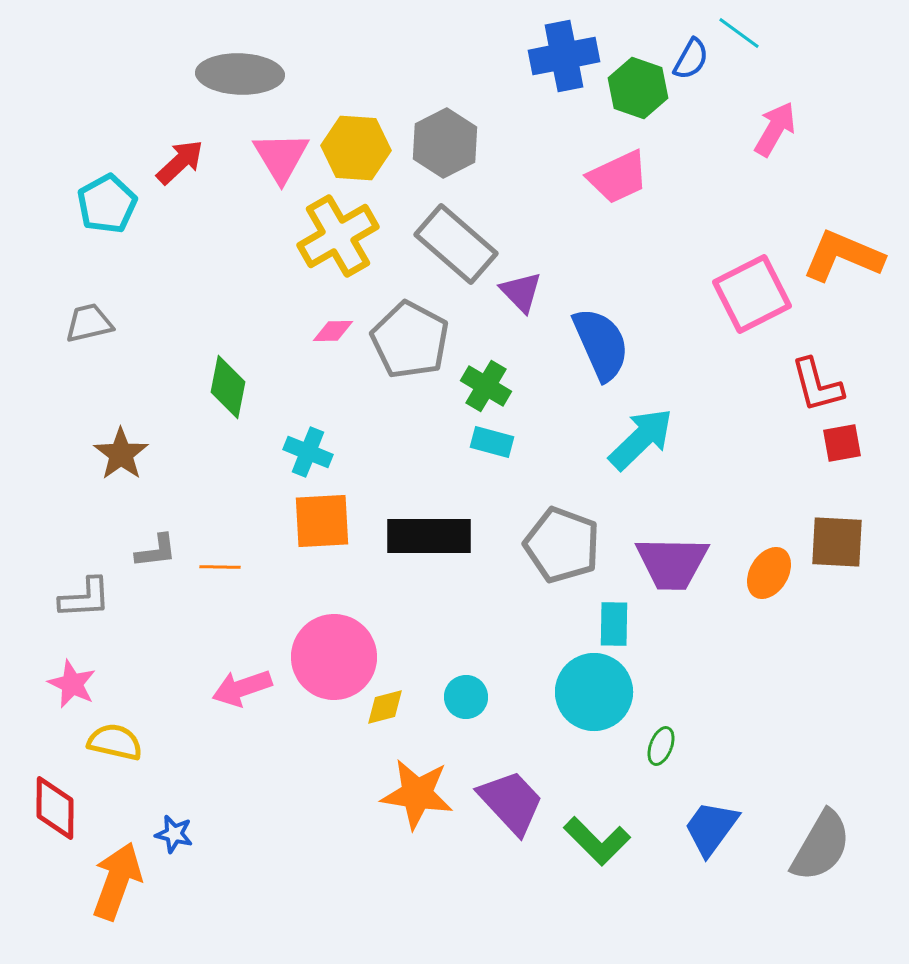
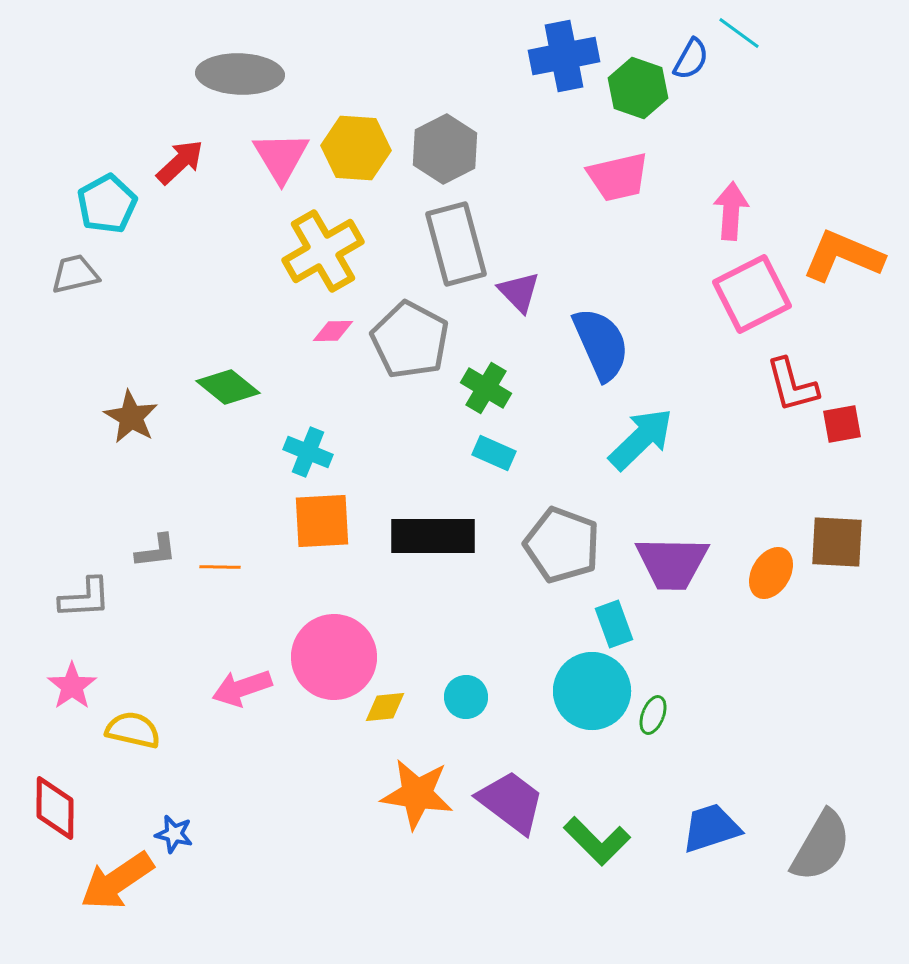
pink arrow at (775, 129): moved 44 px left, 82 px down; rotated 26 degrees counterclockwise
gray hexagon at (445, 143): moved 6 px down
pink trapezoid at (618, 177): rotated 12 degrees clockwise
yellow cross at (338, 236): moved 15 px left, 15 px down
gray rectangle at (456, 244): rotated 34 degrees clockwise
purple triangle at (521, 292): moved 2 px left
gray trapezoid at (89, 323): moved 14 px left, 49 px up
red L-shape at (817, 385): moved 25 px left
green cross at (486, 386): moved 2 px down
green diamond at (228, 387): rotated 62 degrees counterclockwise
cyan rectangle at (492, 442): moved 2 px right, 11 px down; rotated 9 degrees clockwise
red square at (842, 443): moved 19 px up
brown star at (121, 454): moved 10 px right, 37 px up; rotated 6 degrees counterclockwise
black rectangle at (429, 536): moved 4 px right
orange ellipse at (769, 573): moved 2 px right
cyan rectangle at (614, 624): rotated 21 degrees counterclockwise
pink star at (72, 684): moved 2 px down; rotated 12 degrees clockwise
cyan circle at (594, 692): moved 2 px left, 1 px up
yellow diamond at (385, 707): rotated 9 degrees clockwise
yellow semicircle at (115, 742): moved 18 px right, 12 px up
green ellipse at (661, 746): moved 8 px left, 31 px up
purple trapezoid at (511, 802): rotated 10 degrees counterclockwise
blue trapezoid at (711, 828): rotated 36 degrees clockwise
orange arrow at (117, 881): rotated 144 degrees counterclockwise
